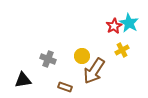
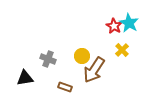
red star: rotated 14 degrees counterclockwise
yellow cross: rotated 16 degrees counterclockwise
brown arrow: moved 1 px up
black triangle: moved 2 px right, 2 px up
